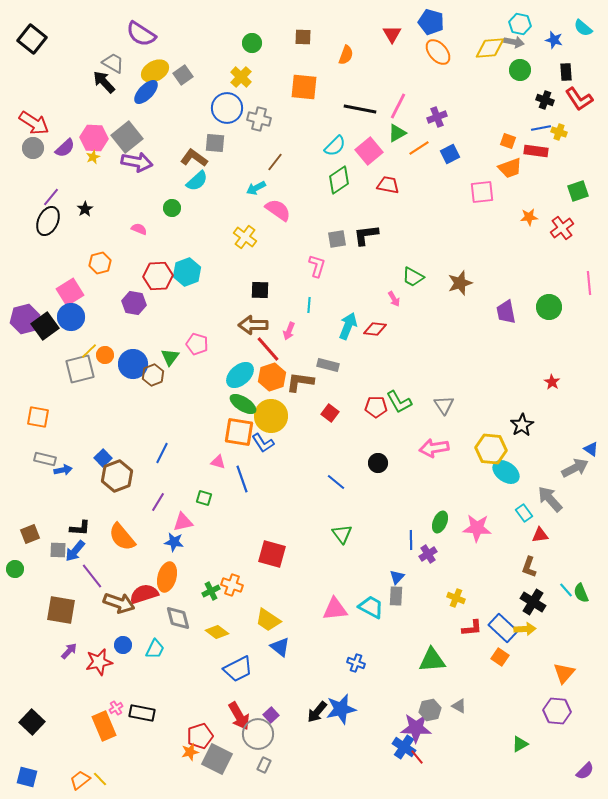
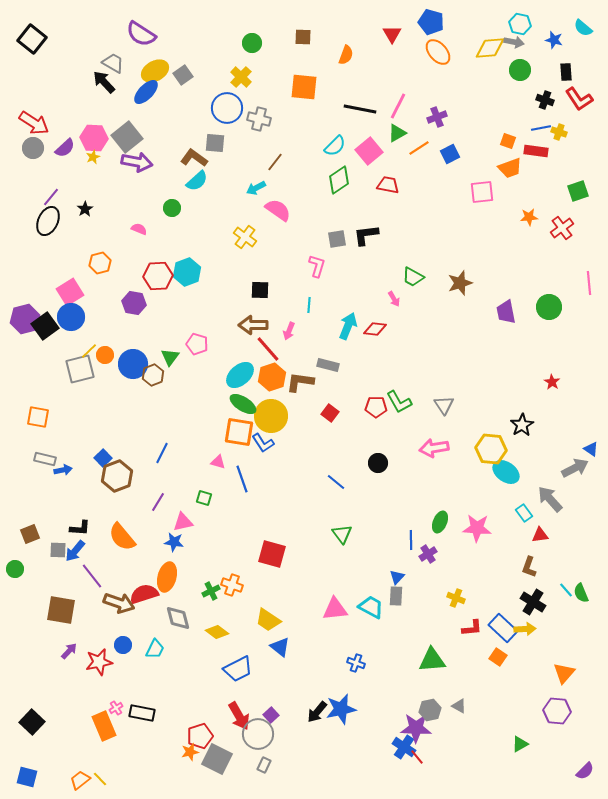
orange square at (500, 657): moved 2 px left
